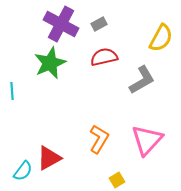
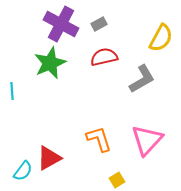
gray L-shape: moved 1 px up
orange L-shape: rotated 48 degrees counterclockwise
